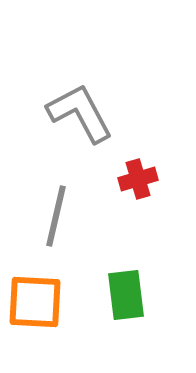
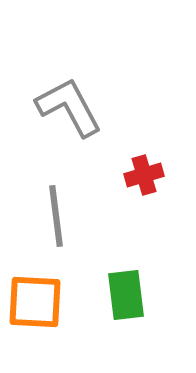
gray L-shape: moved 11 px left, 6 px up
red cross: moved 6 px right, 4 px up
gray line: rotated 20 degrees counterclockwise
